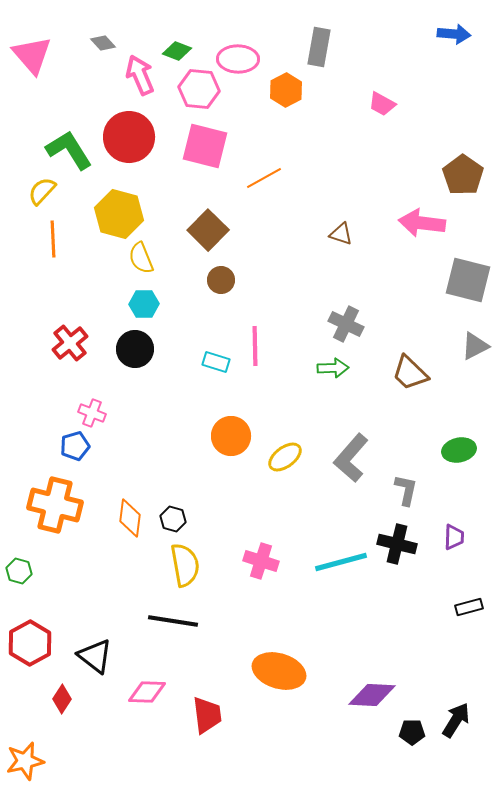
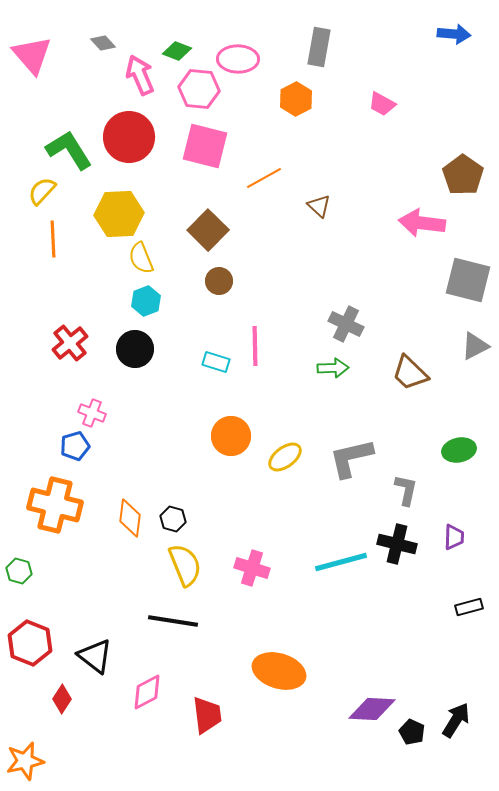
orange hexagon at (286, 90): moved 10 px right, 9 px down
yellow hexagon at (119, 214): rotated 18 degrees counterclockwise
brown triangle at (341, 234): moved 22 px left, 28 px up; rotated 25 degrees clockwise
brown circle at (221, 280): moved 2 px left, 1 px down
cyan hexagon at (144, 304): moved 2 px right, 3 px up; rotated 20 degrees counterclockwise
gray L-shape at (351, 458): rotated 36 degrees clockwise
pink cross at (261, 561): moved 9 px left, 7 px down
yellow semicircle at (185, 565): rotated 12 degrees counterclockwise
red hexagon at (30, 643): rotated 9 degrees counterclockwise
pink diamond at (147, 692): rotated 30 degrees counterclockwise
purple diamond at (372, 695): moved 14 px down
black pentagon at (412, 732): rotated 25 degrees clockwise
